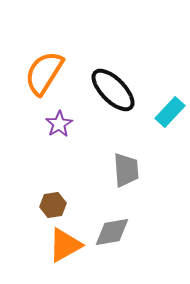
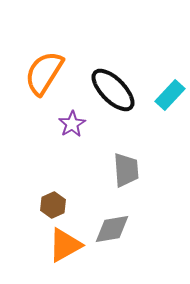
cyan rectangle: moved 17 px up
purple star: moved 13 px right
brown hexagon: rotated 15 degrees counterclockwise
gray diamond: moved 3 px up
